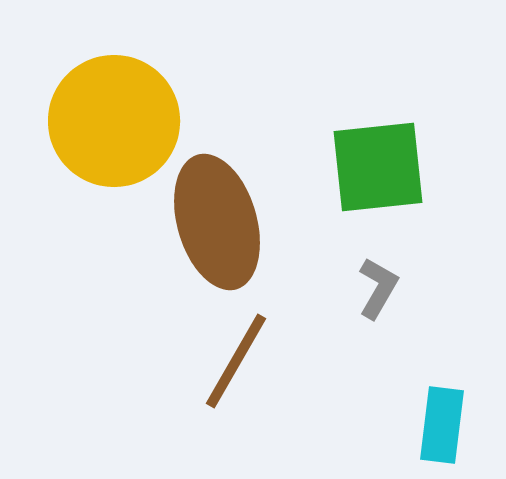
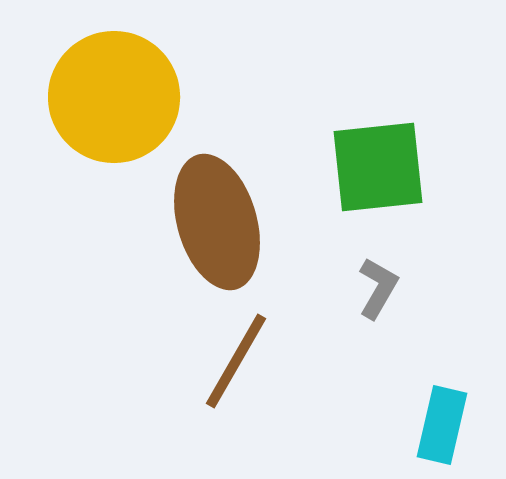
yellow circle: moved 24 px up
cyan rectangle: rotated 6 degrees clockwise
